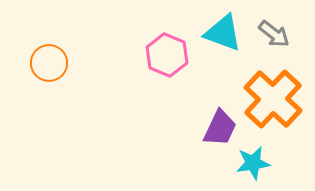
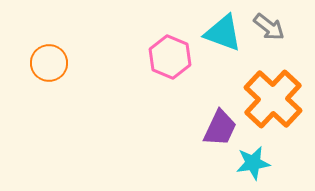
gray arrow: moved 5 px left, 7 px up
pink hexagon: moved 3 px right, 2 px down
